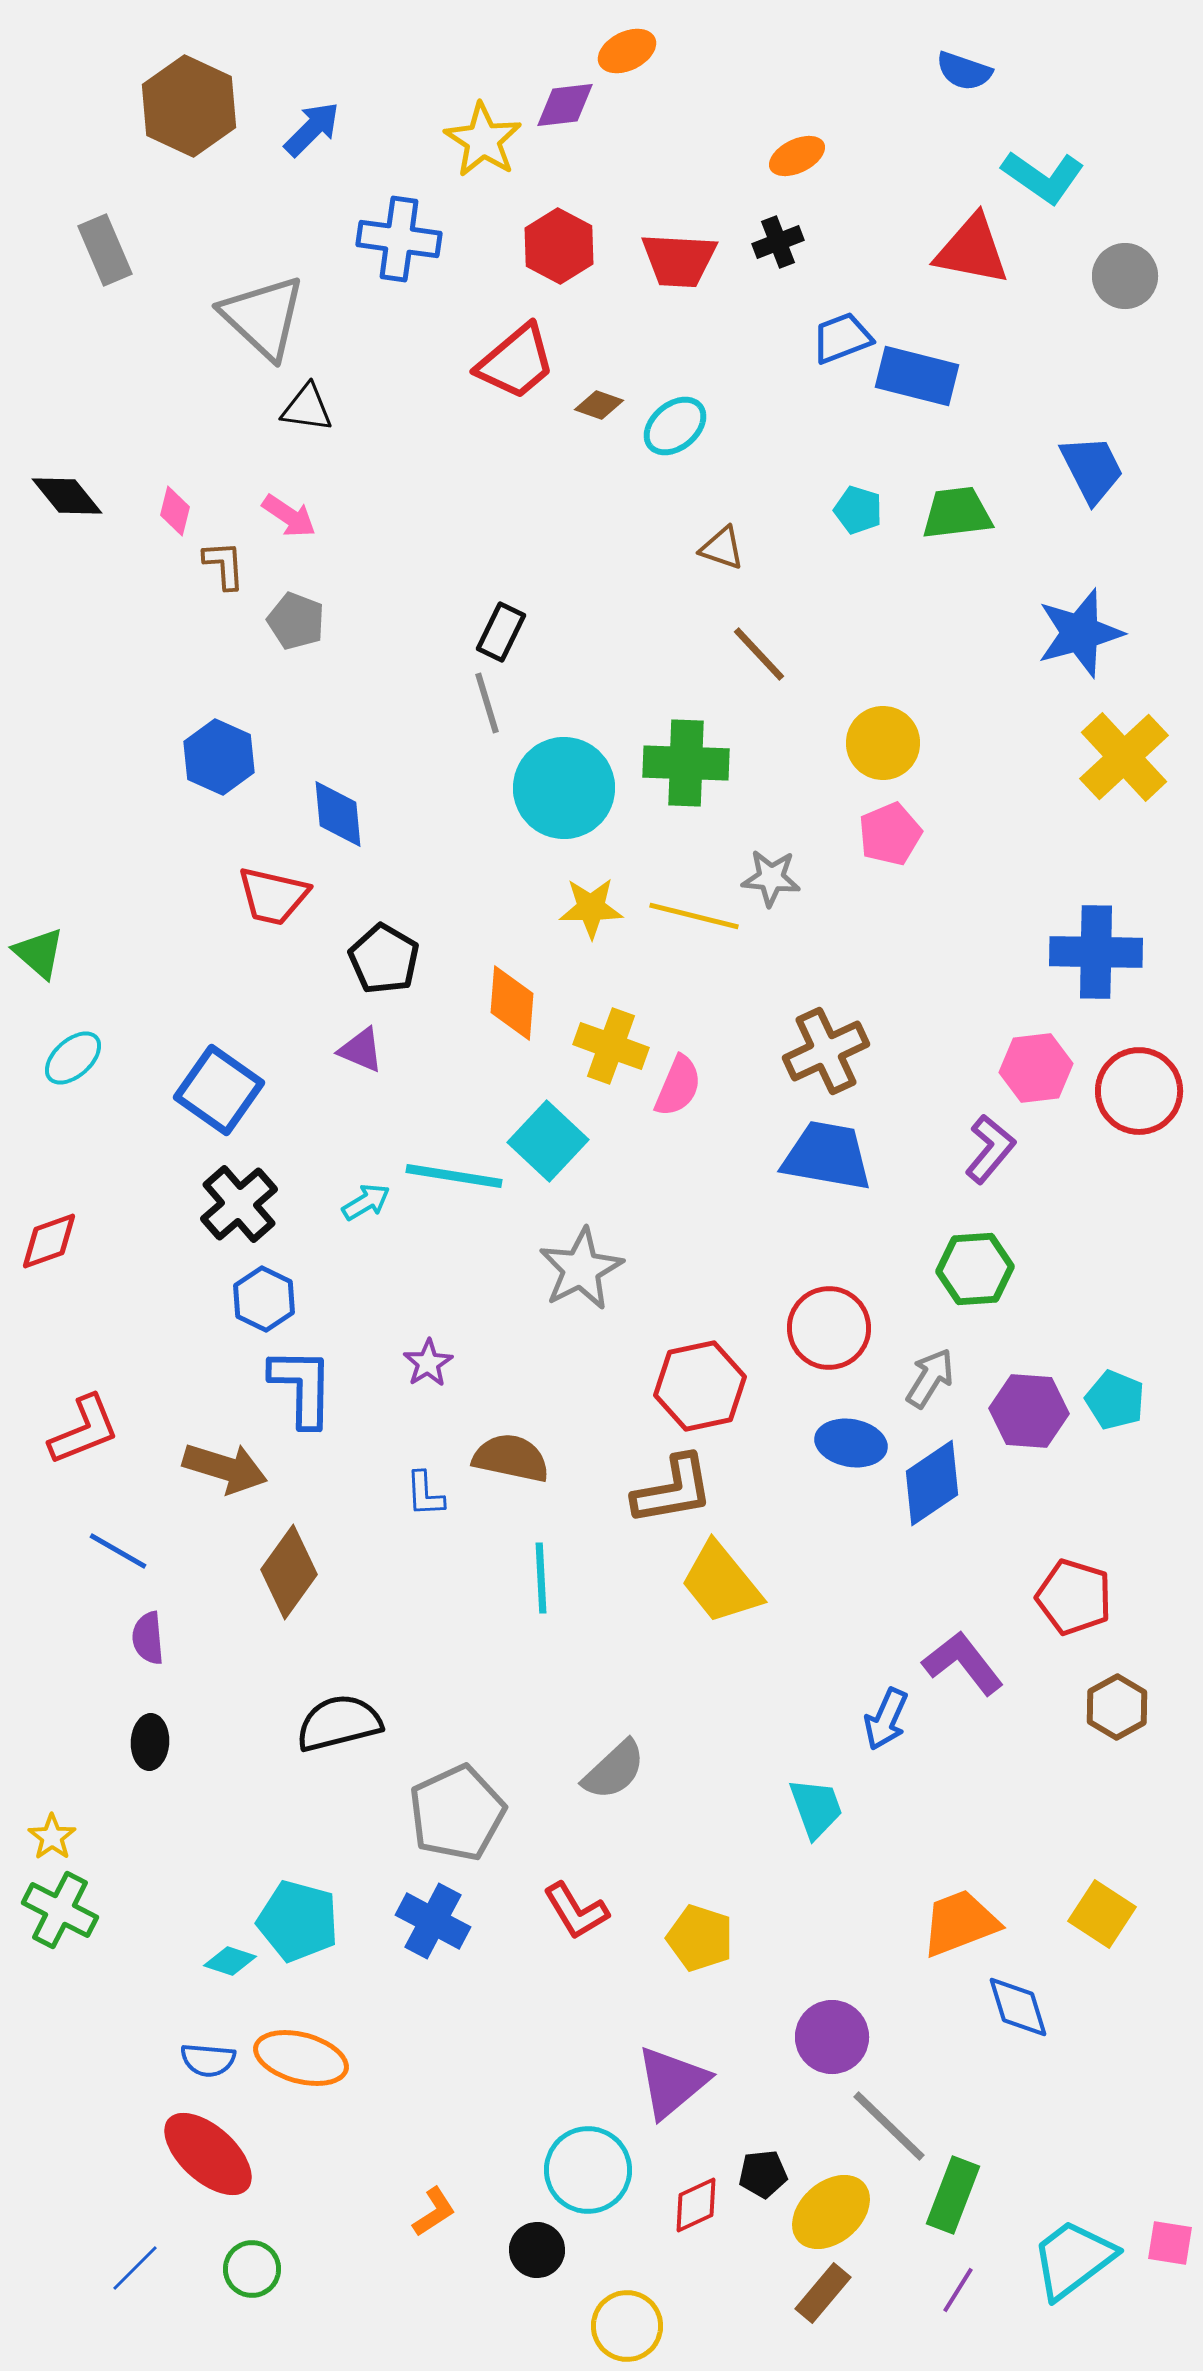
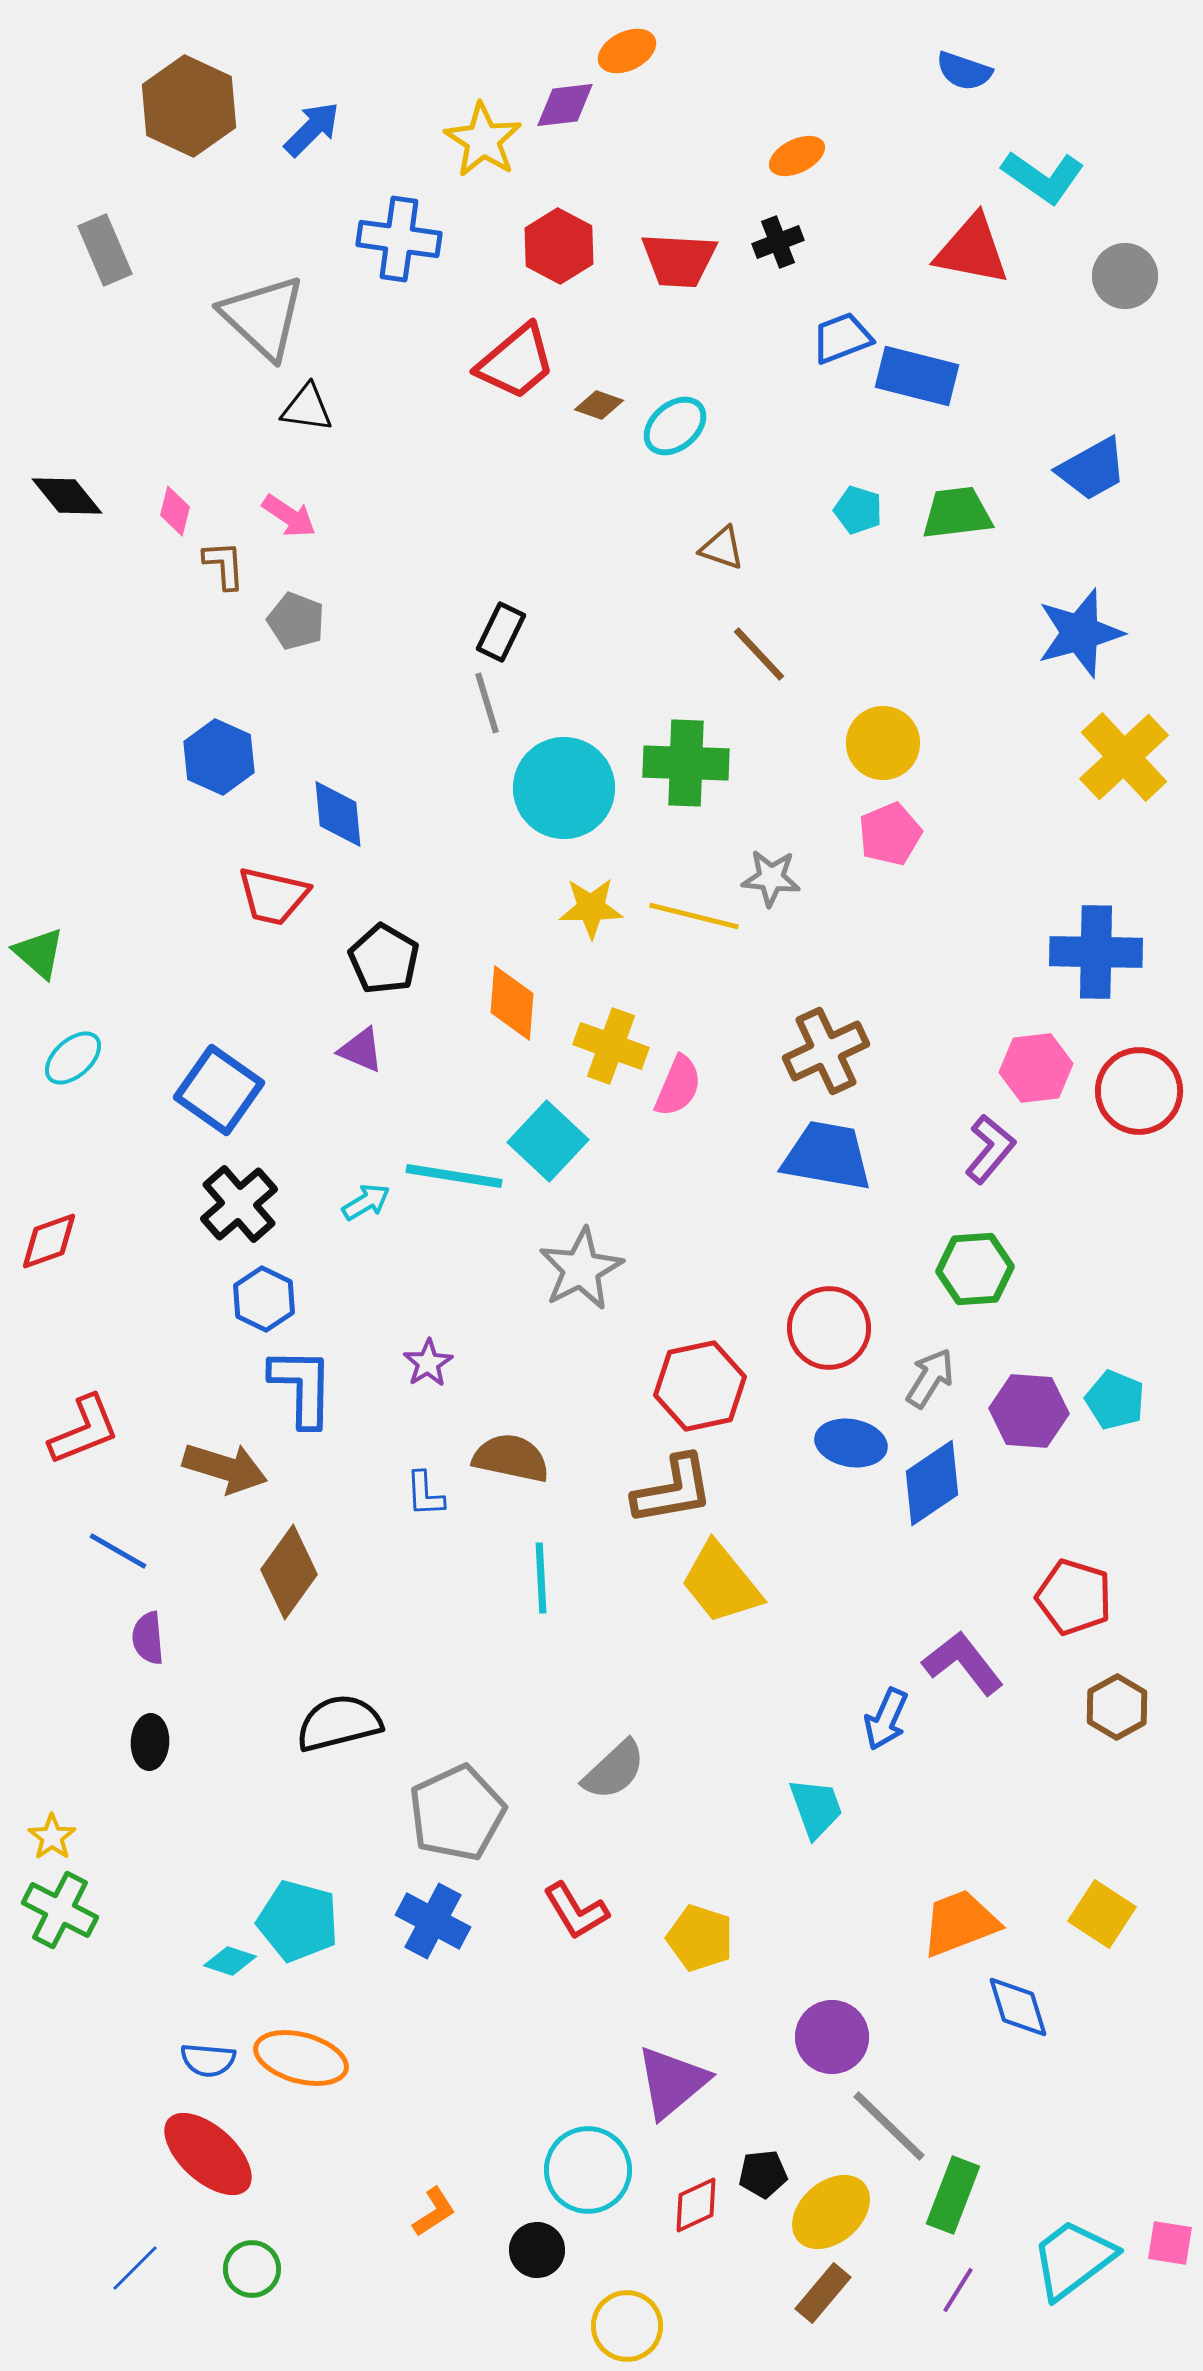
blue trapezoid at (1092, 469): rotated 88 degrees clockwise
